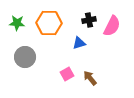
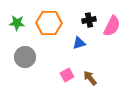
pink square: moved 1 px down
